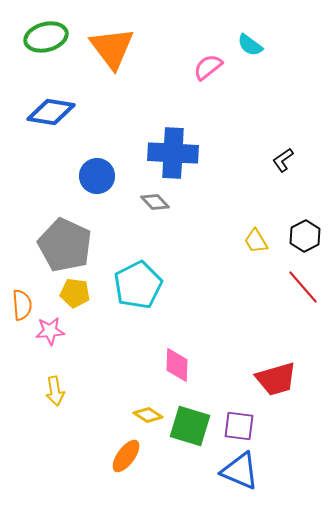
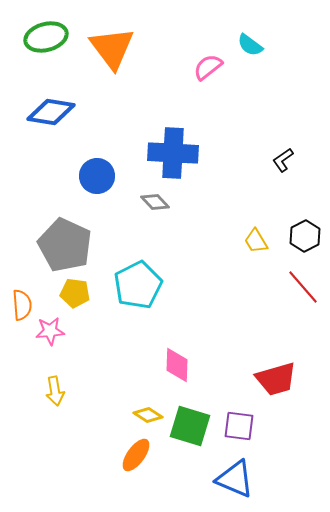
orange ellipse: moved 10 px right, 1 px up
blue triangle: moved 5 px left, 8 px down
